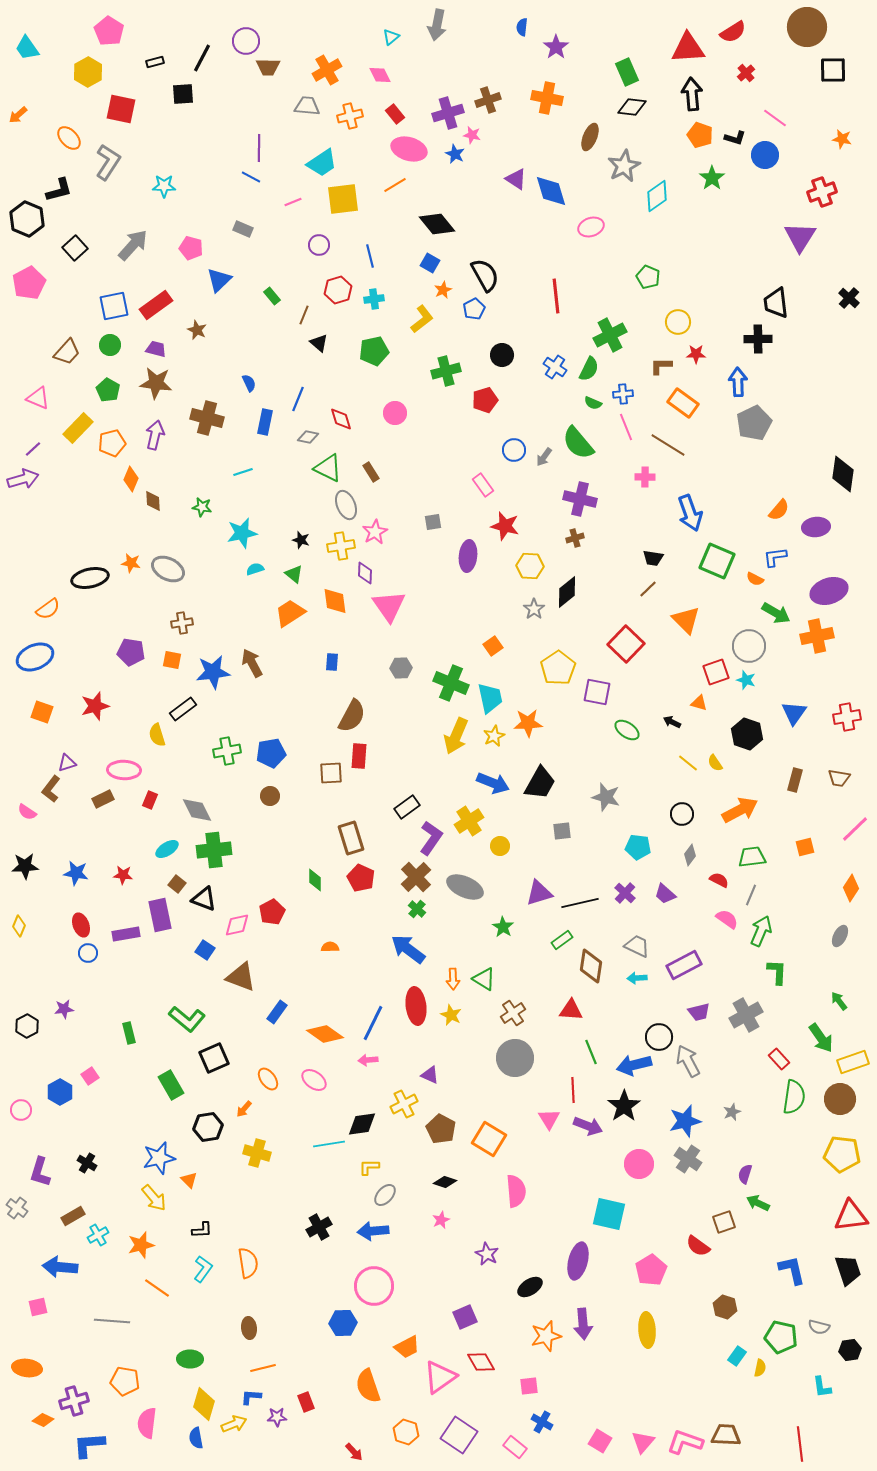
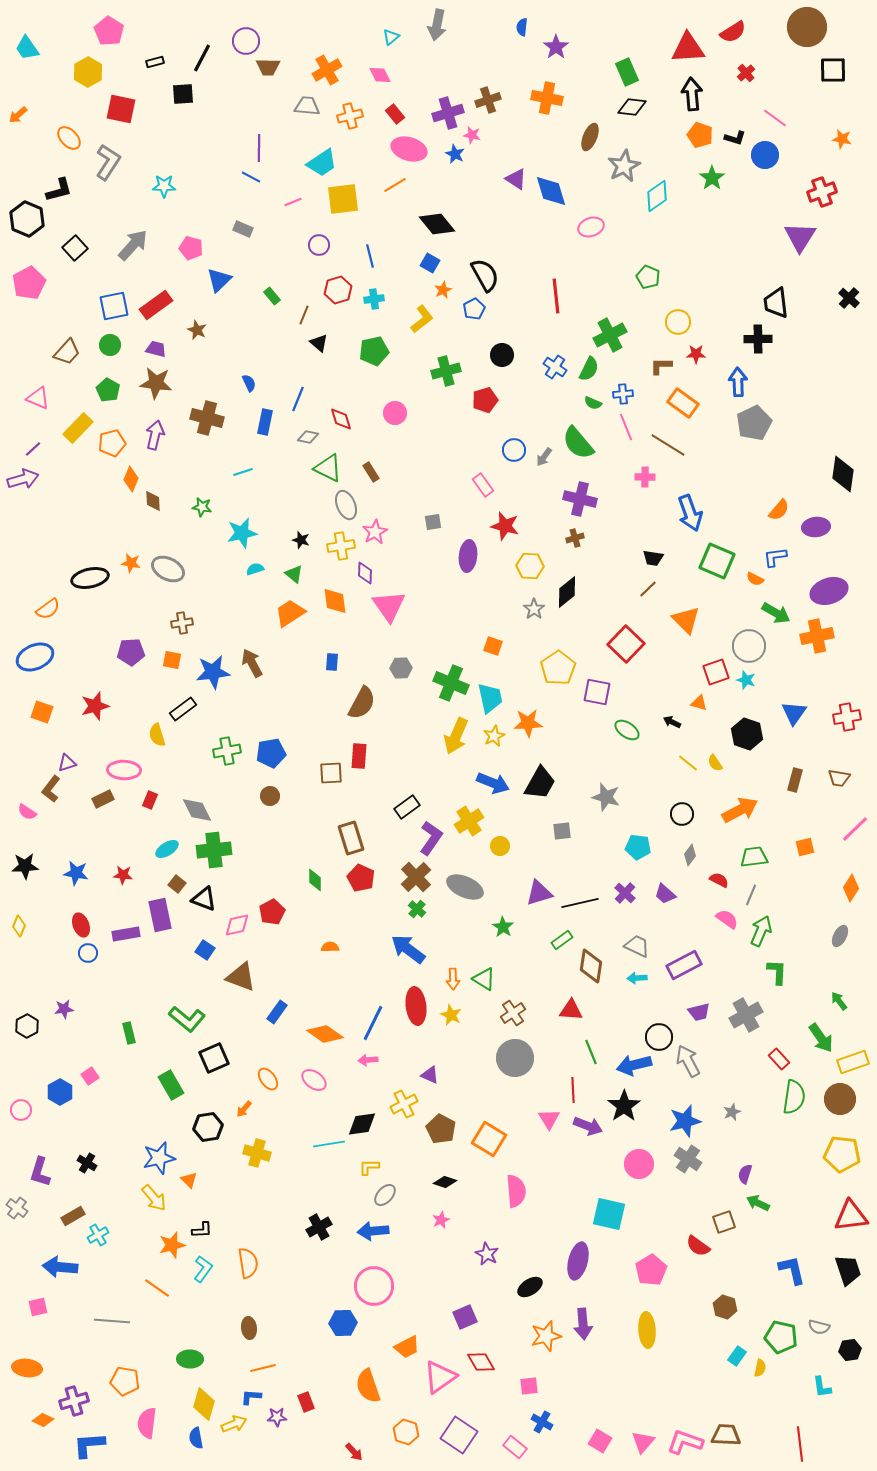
orange square at (493, 646): rotated 36 degrees counterclockwise
purple pentagon at (131, 652): rotated 12 degrees counterclockwise
brown semicircle at (352, 716): moved 10 px right, 13 px up
green trapezoid at (752, 857): moved 2 px right
orange star at (141, 1245): moved 31 px right
